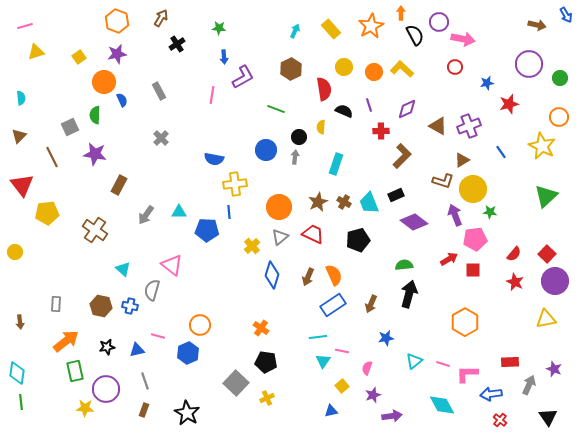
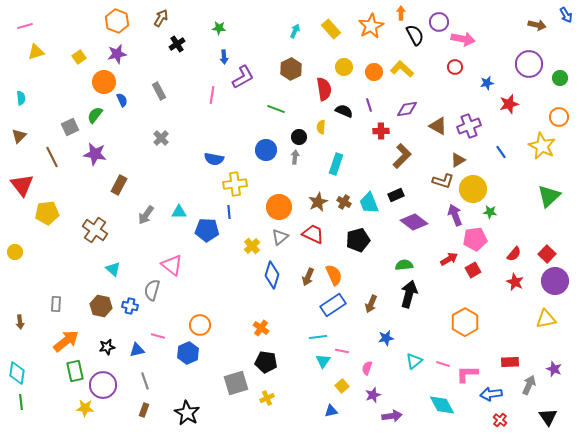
purple diamond at (407, 109): rotated 15 degrees clockwise
green semicircle at (95, 115): rotated 36 degrees clockwise
brown triangle at (462, 160): moved 4 px left
green triangle at (546, 196): moved 3 px right
cyan triangle at (123, 269): moved 10 px left
red square at (473, 270): rotated 28 degrees counterclockwise
gray square at (236, 383): rotated 30 degrees clockwise
purple circle at (106, 389): moved 3 px left, 4 px up
